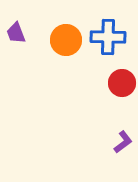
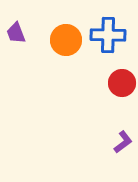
blue cross: moved 2 px up
